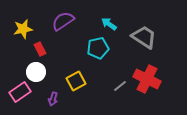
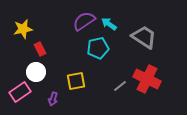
purple semicircle: moved 21 px right
yellow square: rotated 18 degrees clockwise
